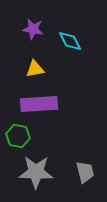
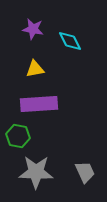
gray trapezoid: rotated 10 degrees counterclockwise
